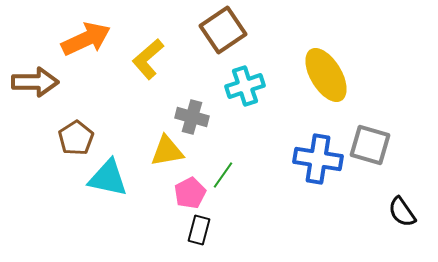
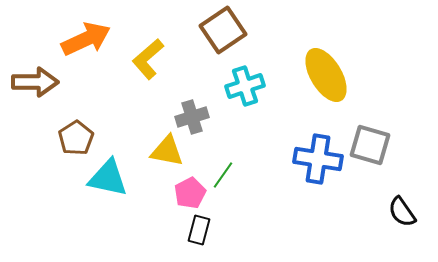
gray cross: rotated 32 degrees counterclockwise
yellow triangle: rotated 21 degrees clockwise
